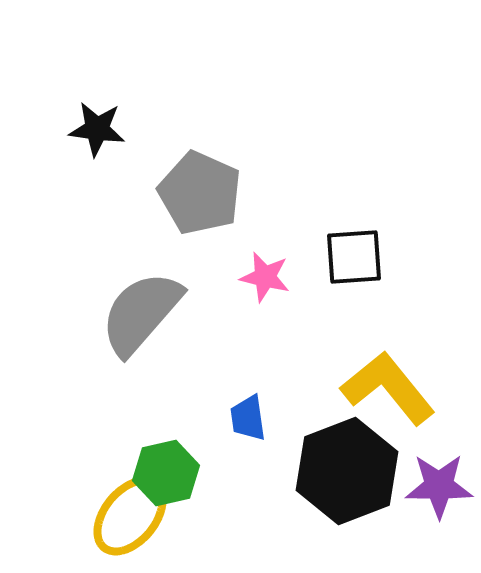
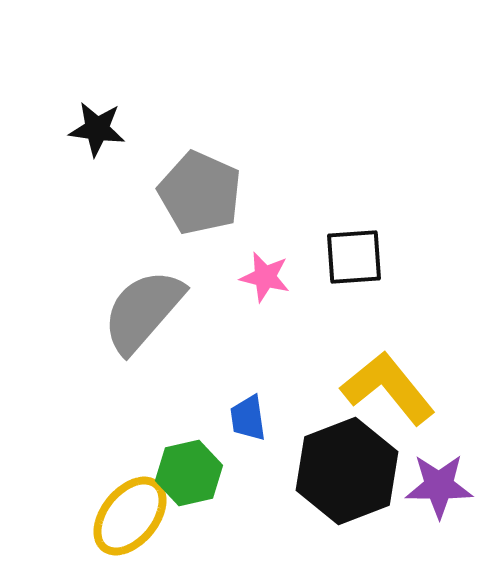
gray semicircle: moved 2 px right, 2 px up
green hexagon: moved 23 px right
